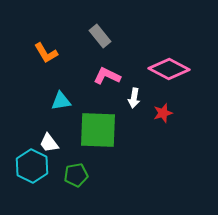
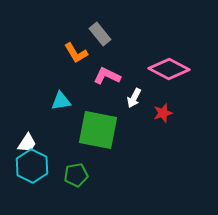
gray rectangle: moved 2 px up
orange L-shape: moved 30 px right
white arrow: rotated 18 degrees clockwise
green square: rotated 9 degrees clockwise
white trapezoid: moved 22 px left; rotated 110 degrees counterclockwise
